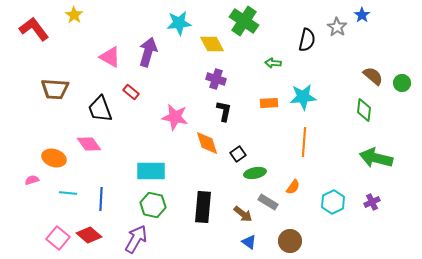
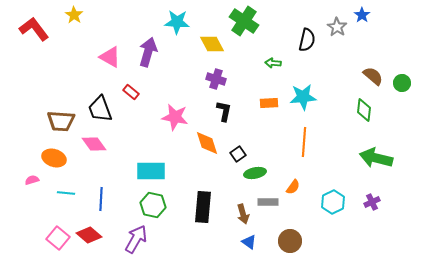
cyan star at (179, 23): moved 2 px left, 1 px up; rotated 10 degrees clockwise
brown trapezoid at (55, 89): moved 6 px right, 32 px down
pink diamond at (89, 144): moved 5 px right
cyan line at (68, 193): moved 2 px left
gray rectangle at (268, 202): rotated 30 degrees counterclockwise
brown arrow at (243, 214): rotated 36 degrees clockwise
